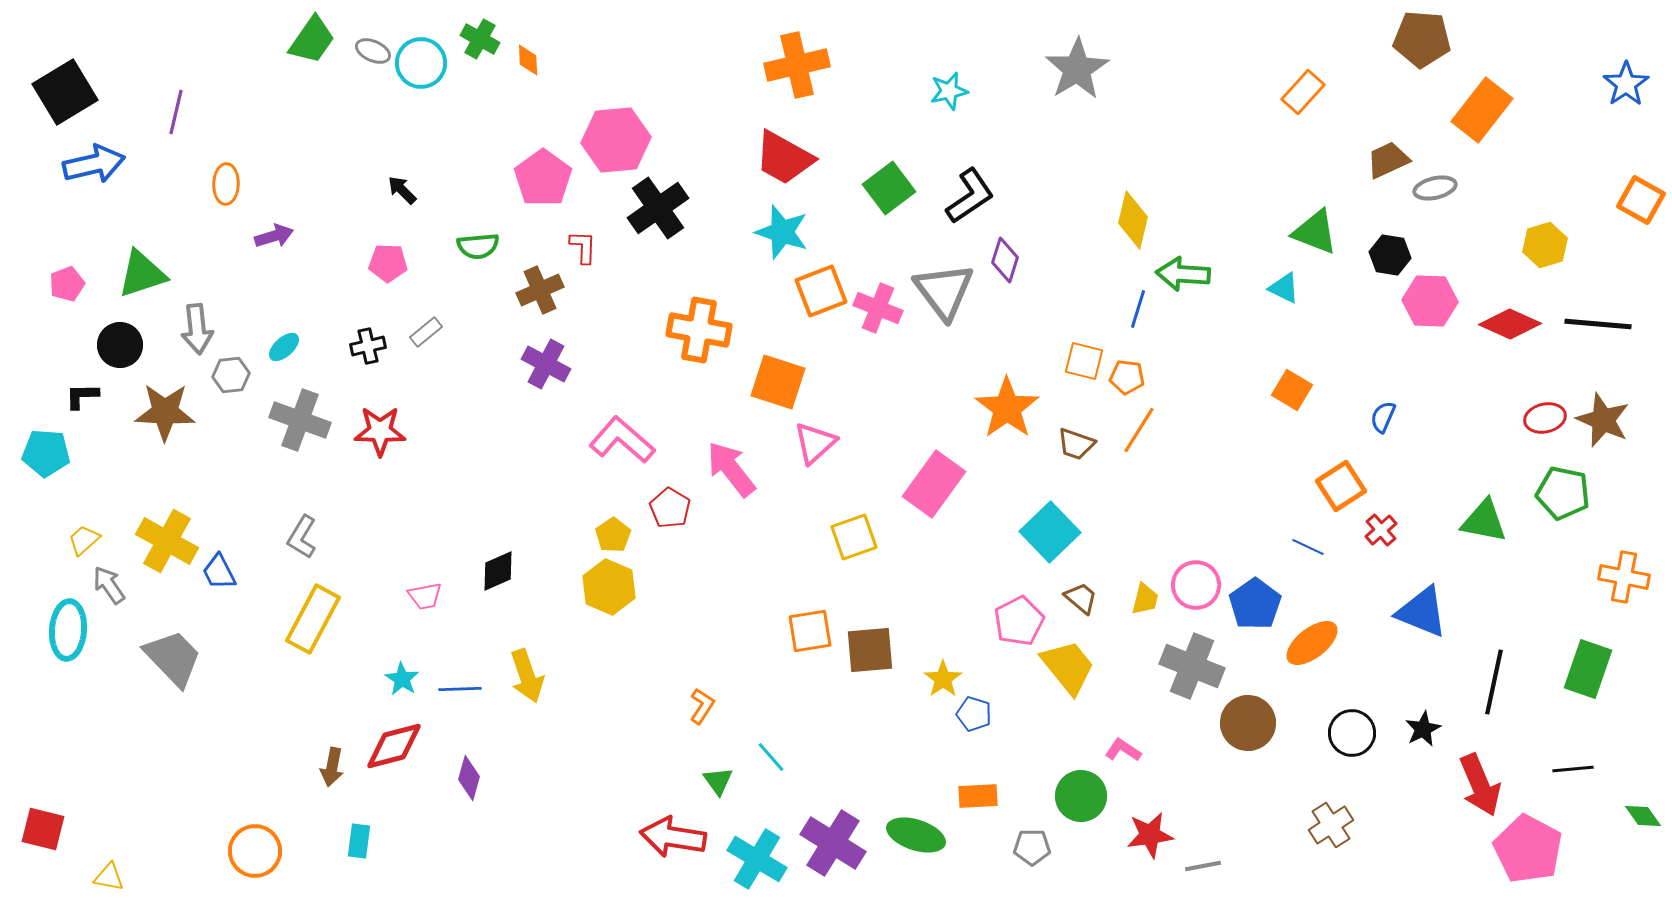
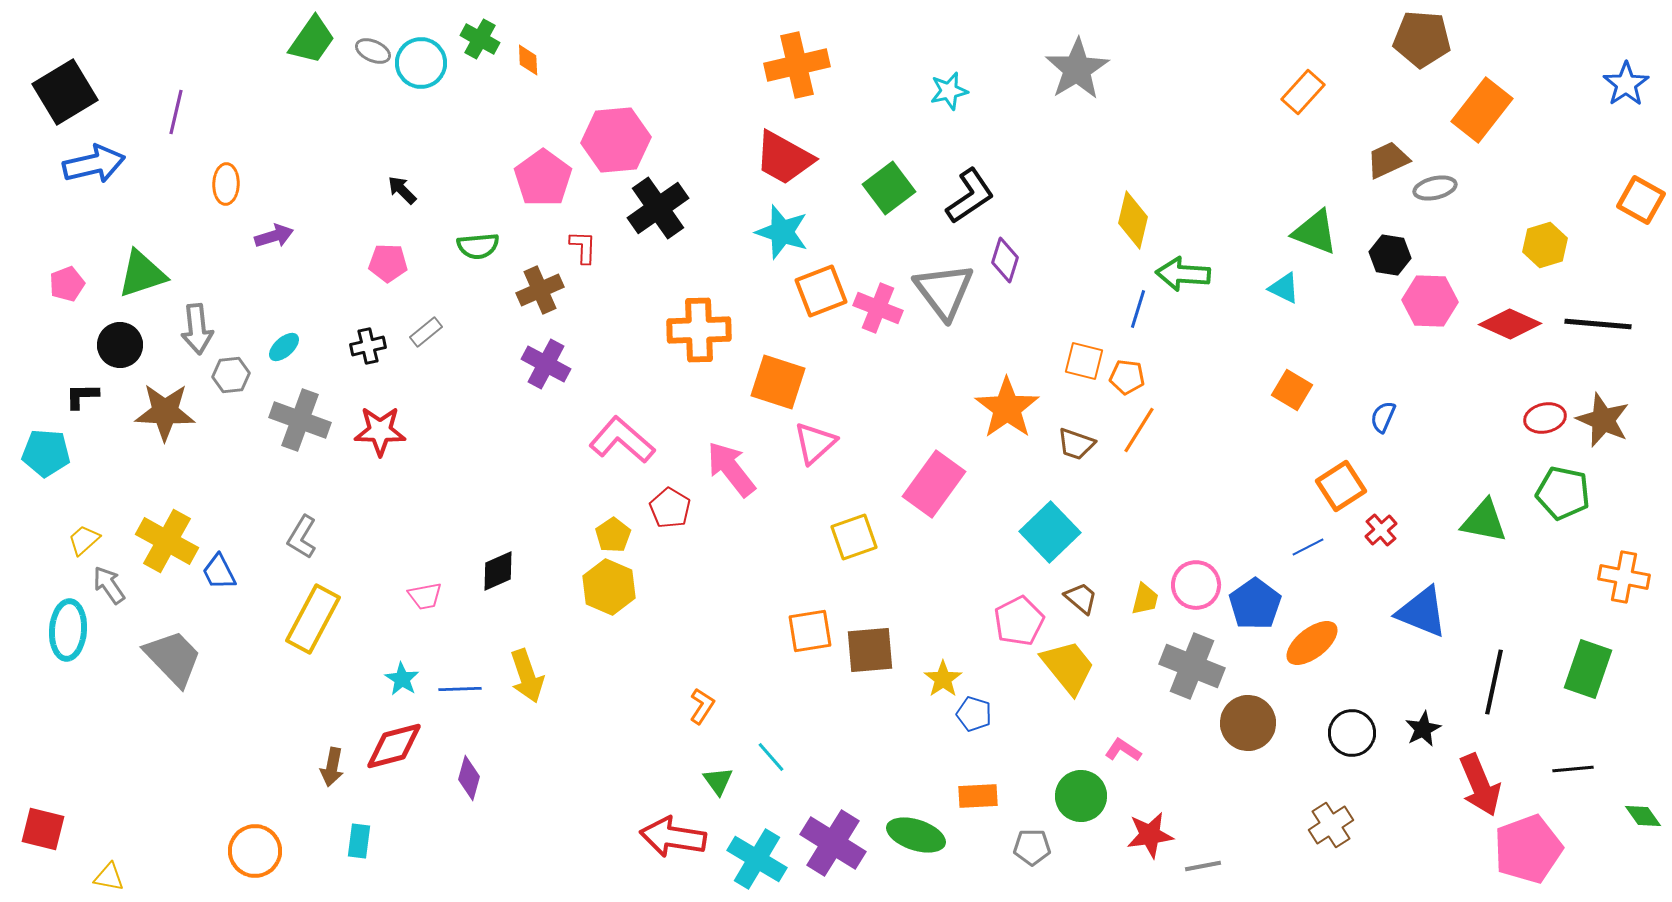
orange cross at (699, 330): rotated 12 degrees counterclockwise
blue line at (1308, 547): rotated 52 degrees counterclockwise
pink pentagon at (1528, 849): rotated 24 degrees clockwise
